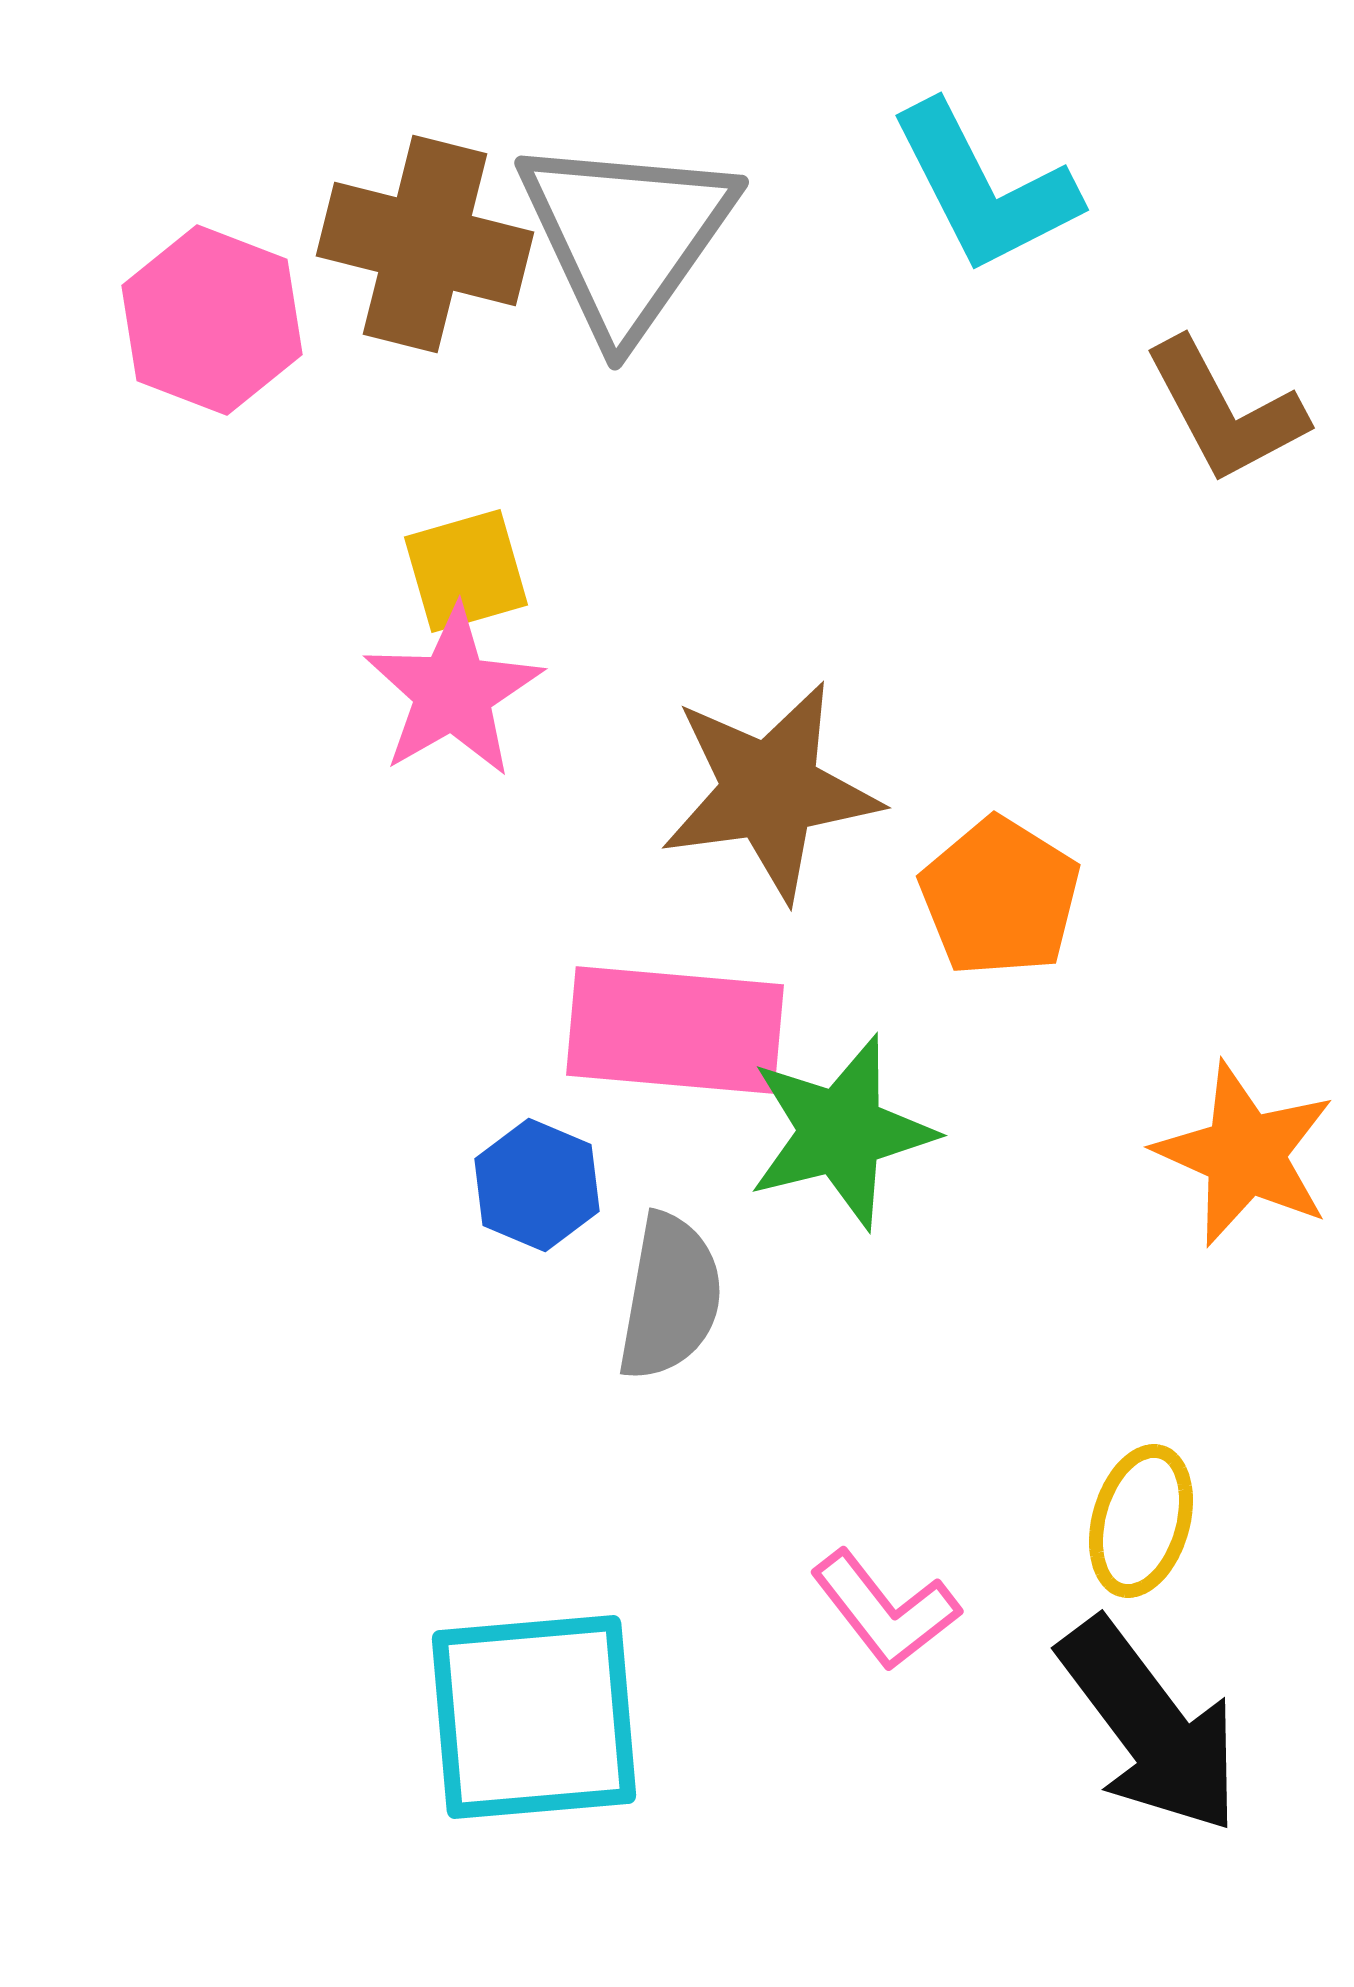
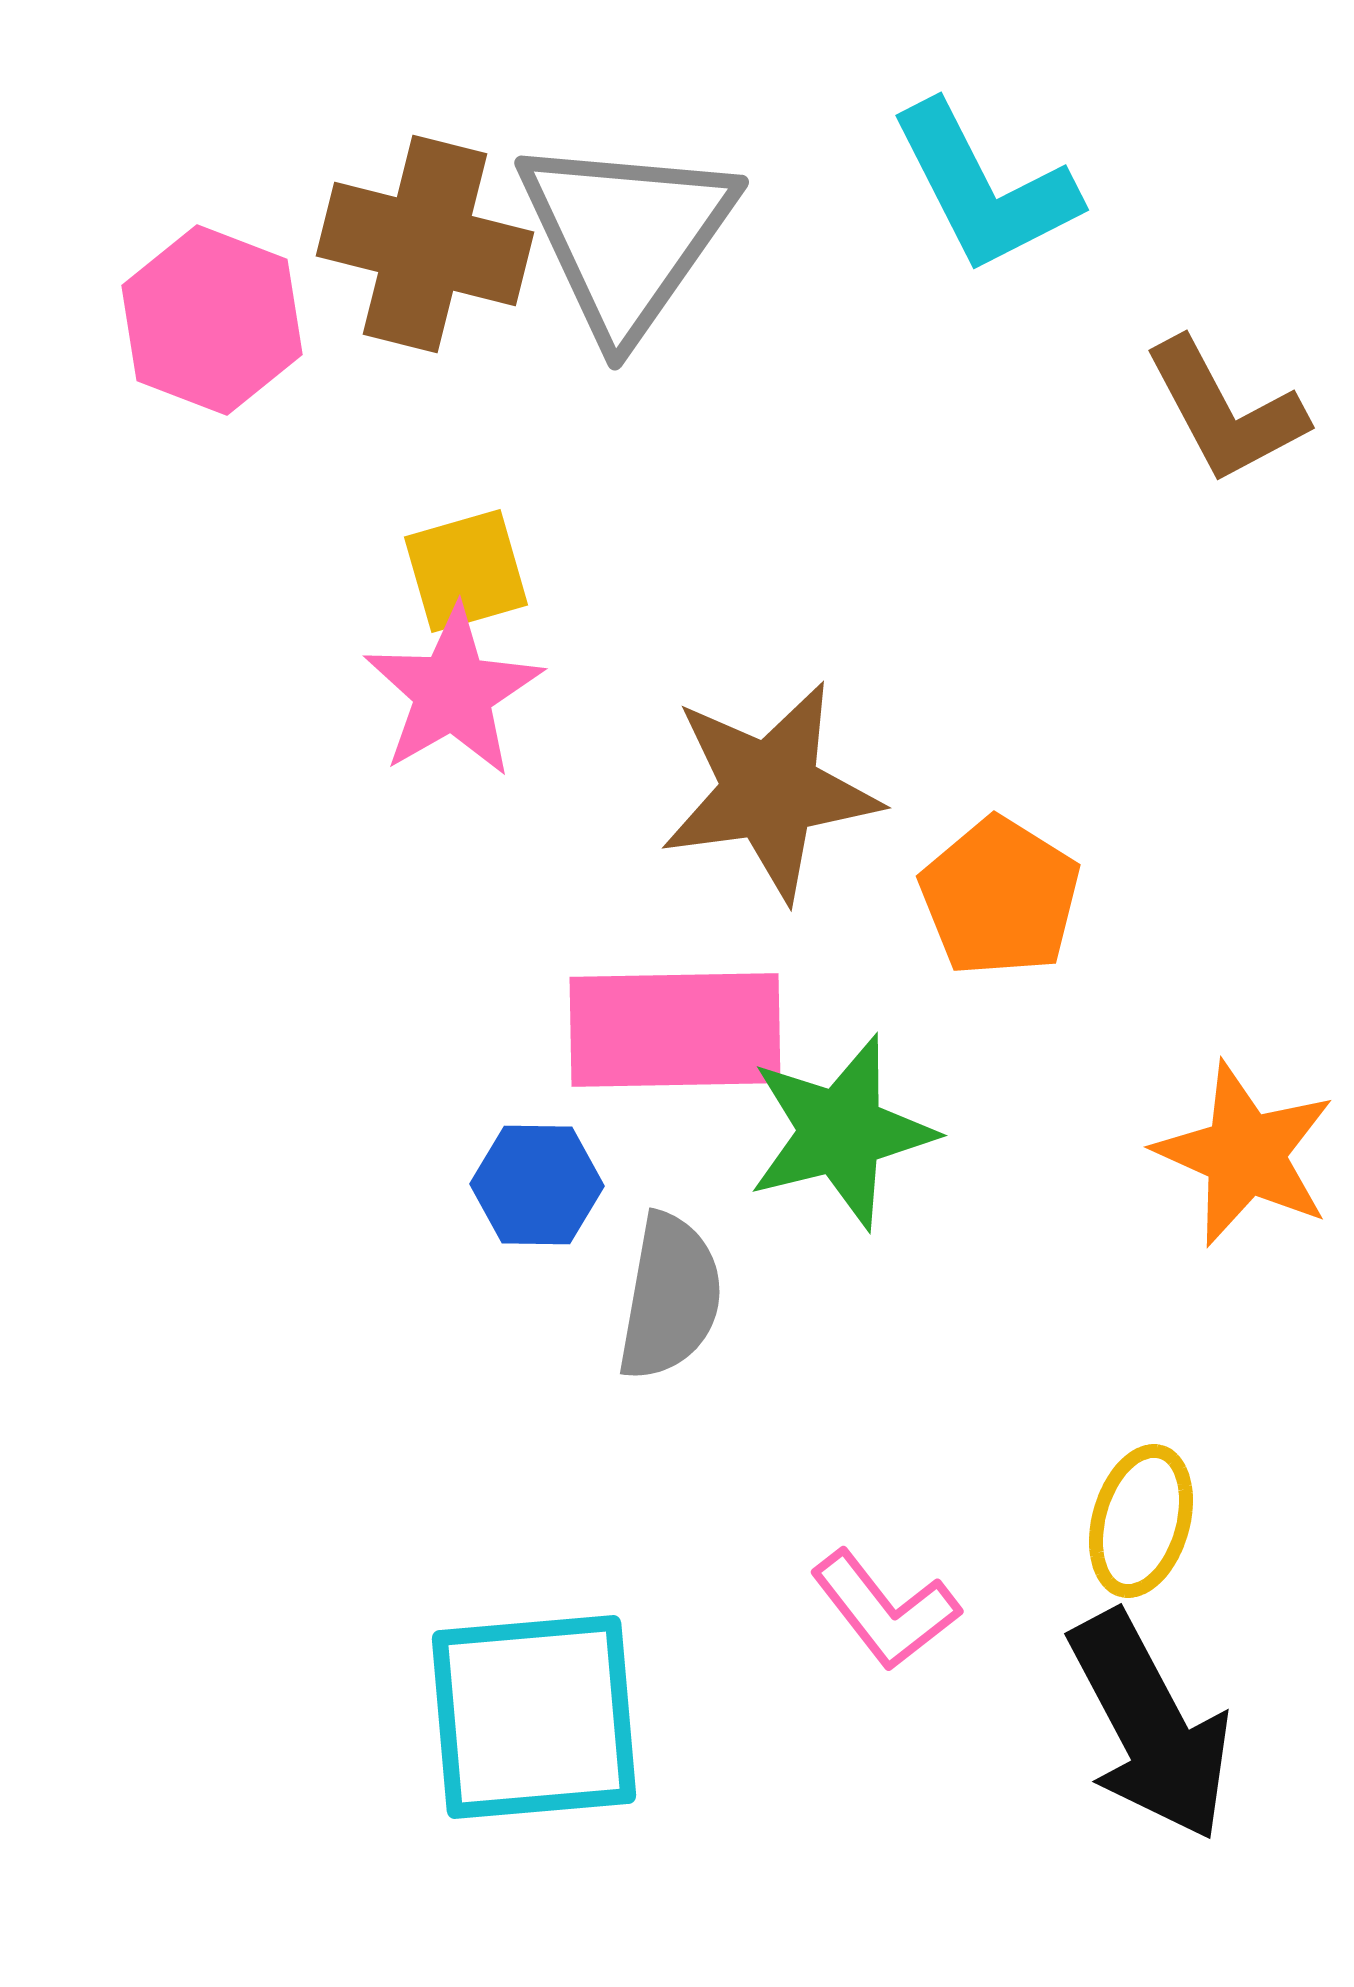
pink rectangle: rotated 6 degrees counterclockwise
blue hexagon: rotated 22 degrees counterclockwise
black arrow: rotated 9 degrees clockwise
